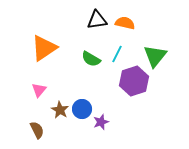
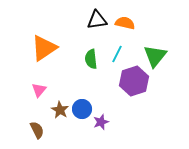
green semicircle: rotated 54 degrees clockwise
